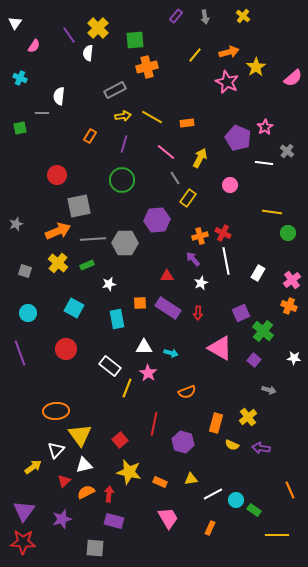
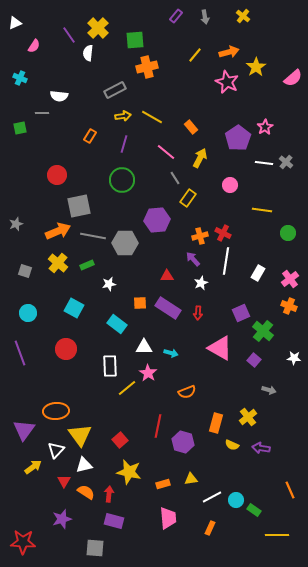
white triangle at (15, 23): rotated 32 degrees clockwise
white semicircle at (59, 96): rotated 90 degrees counterclockwise
orange rectangle at (187, 123): moved 4 px right, 4 px down; rotated 56 degrees clockwise
purple pentagon at (238, 138): rotated 15 degrees clockwise
gray cross at (287, 151): moved 1 px left, 11 px down
yellow line at (272, 212): moved 10 px left, 2 px up
gray line at (93, 239): moved 3 px up; rotated 15 degrees clockwise
white line at (226, 261): rotated 20 degrees clockwise
pink cross at (292, 280): moved 2 px left, 1 px up
cyan rectangle at (117, 319): moved 5 px down; rotated 42 degrees counterclockwise
white rectangle at (110, 366): rotated 50 degrees clockwise
yellow line at (127, 388): rotated 30 degrees clockwise
red line at (154, 424): moved 4 px right, 2 px down
red triangle at (64, 481): rotated 16 degrees counterclockwise
orange rectangle at (160, 482): moved 3 px right, 2 px down; rotated 40 degrees counterclockwise
orange semicircle at (86, 492): rotated 60 degrees clockwise
white line at (213, 494): moved 1 px left, 3 px down
purple triangle at (24, 511): moved 81 px up
pink trapezoid at (168, 518): rotated 25 degrees clockwise
